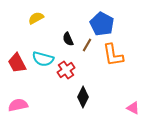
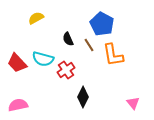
brown line: moved 2 px right; rotated 64 degrees counterclockwise
red trapezoid: rotated 15 degrees counterclockwise
pink triangle: moved 5 px up; rotated 24 degrees clockwise
